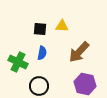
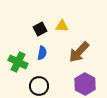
black square: rotated 32 degrees counterclockwise
purple hexagon: rotated 15 degrees clockwise
